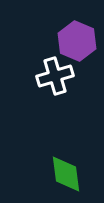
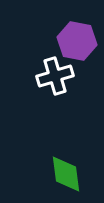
purple hexagon: rotated 12 degrees counterclockwise
